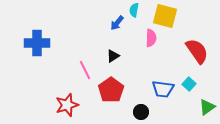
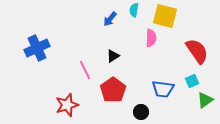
blue arrow: moved 7 px left, 4 px up
blue cross: moved 5 px down; rotated 25 degrees counterclockwise
cyan square: moved 3 px right, 3 px up; rotated 24 degrees clockwise
red pentagon: moved 2 px right
green triangle: moved 2 px left, 7 px up
